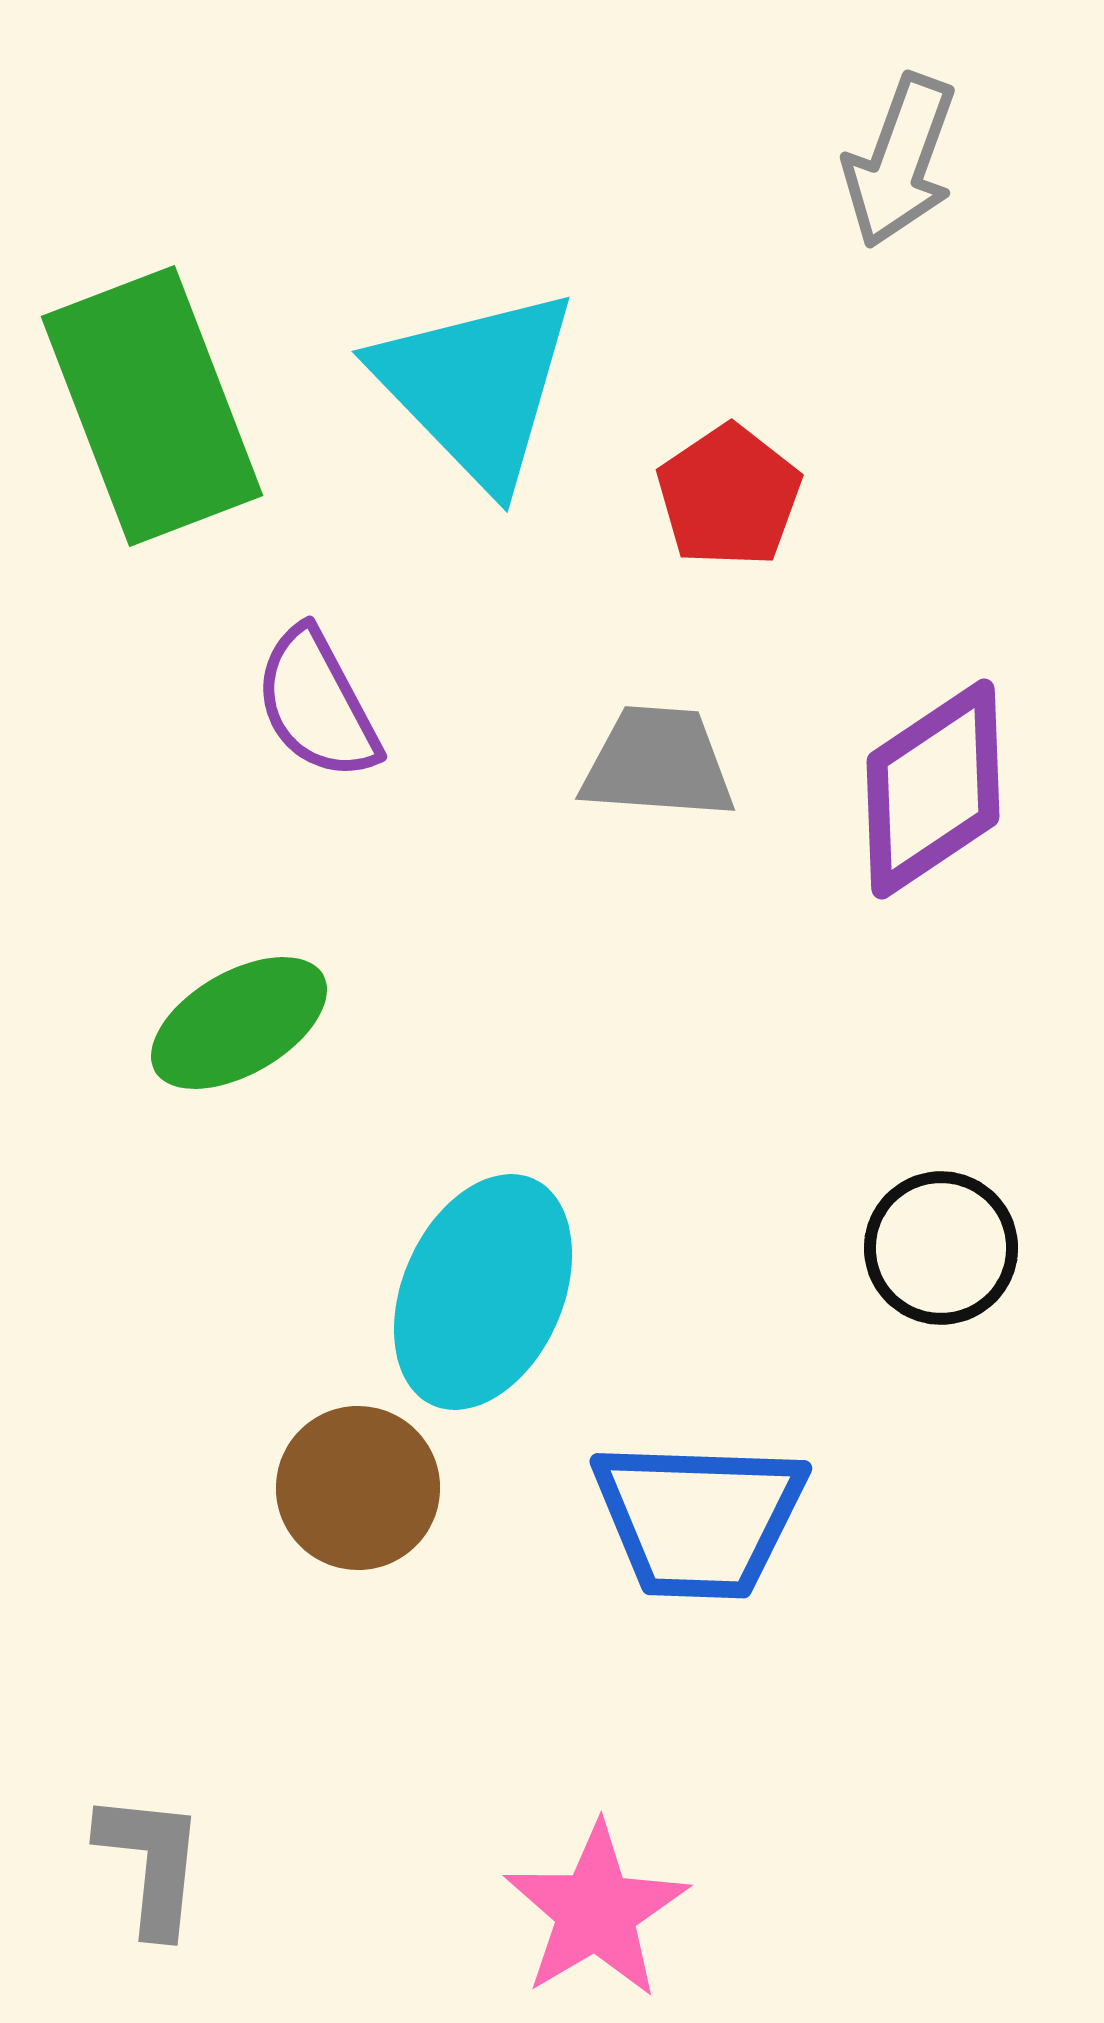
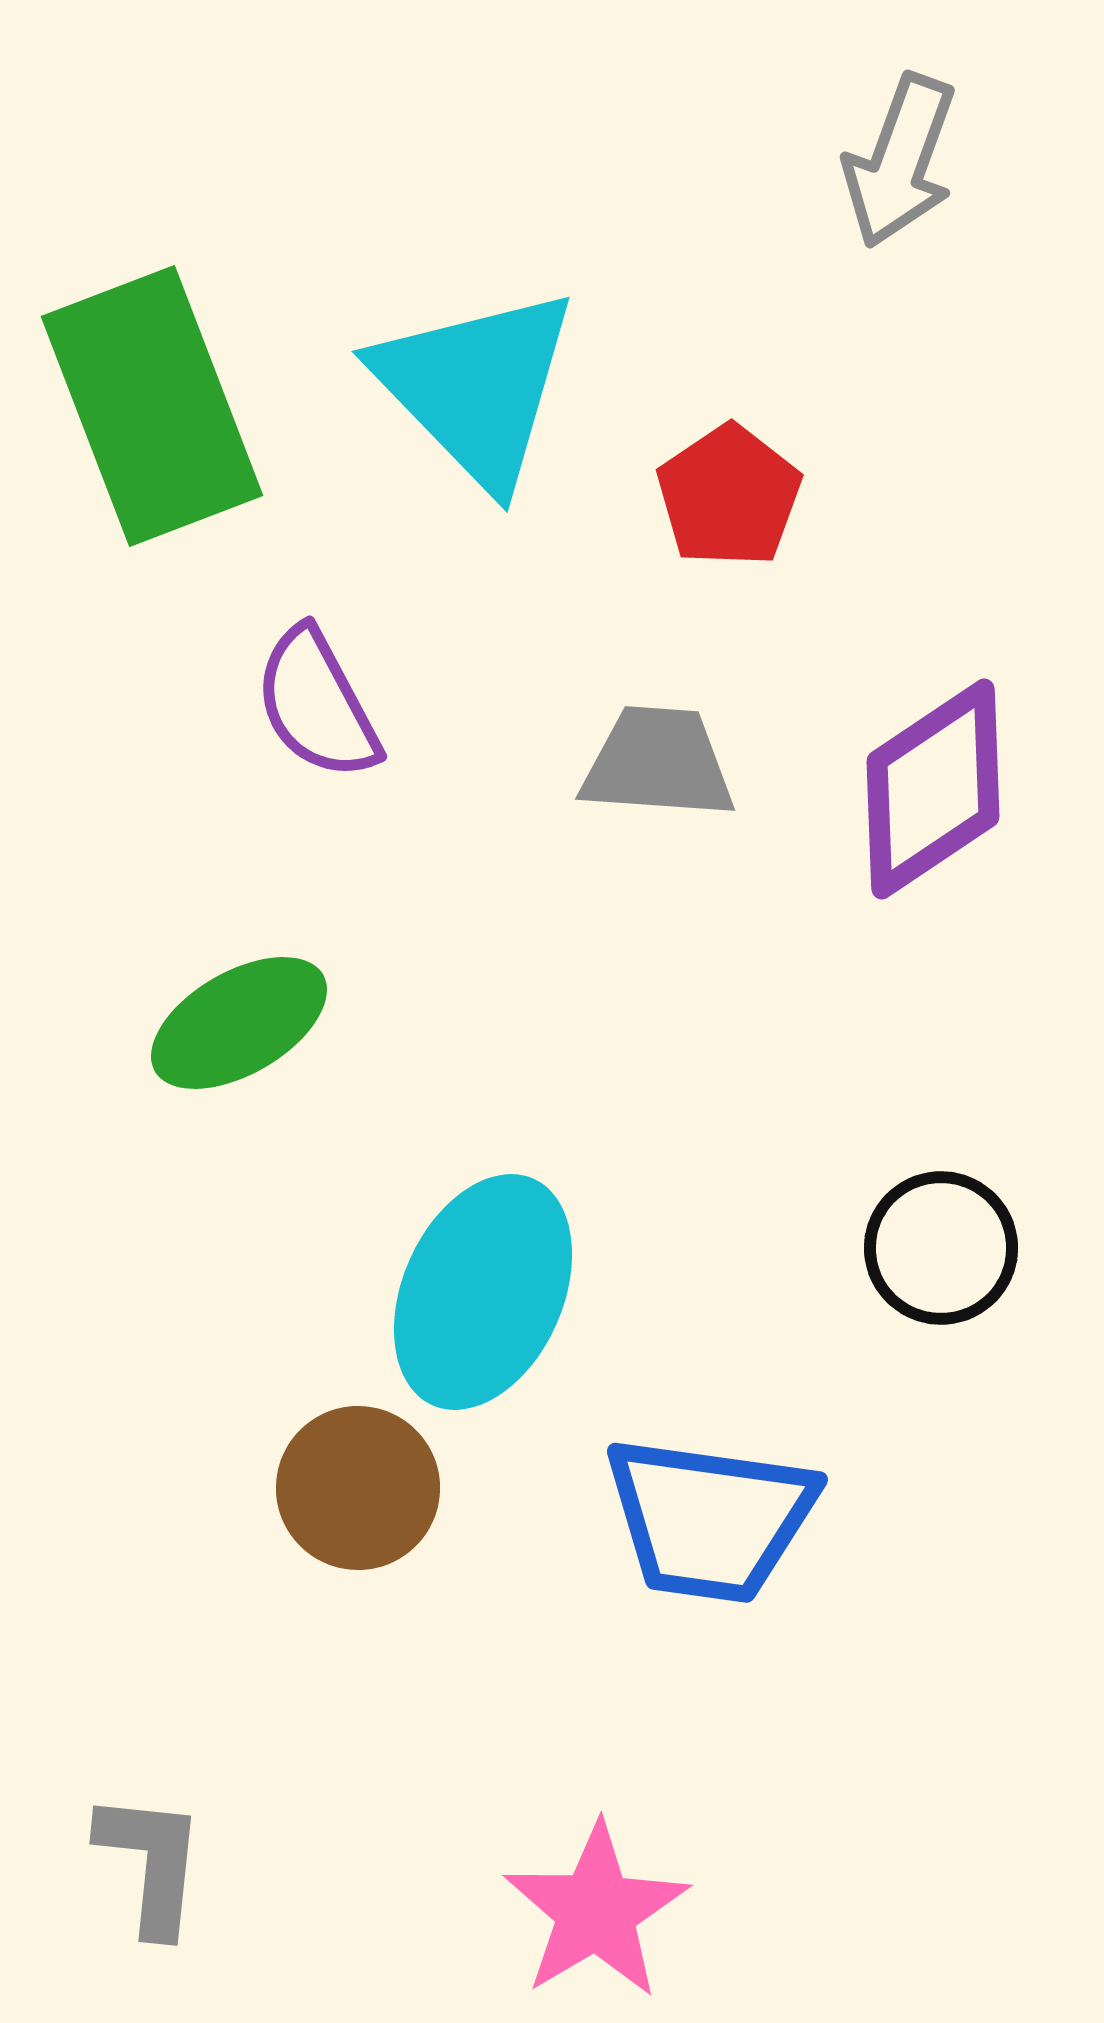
blue trapezoid: moved 11 px right; rotated 6 degrees clockwise
